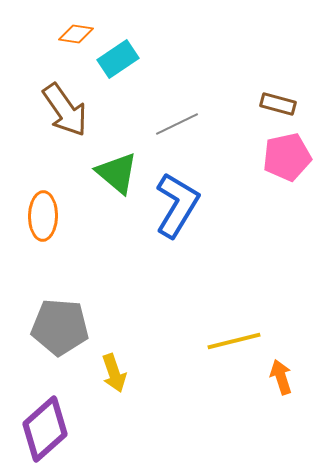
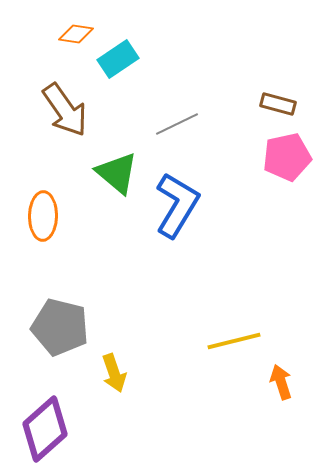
gray pentagon: rotated 10 degrees clockwise
orange arrow: moved 5 px down
